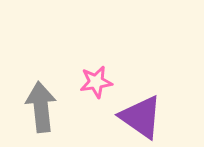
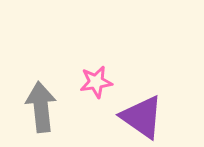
purple triangle: moved 1 px right
